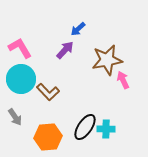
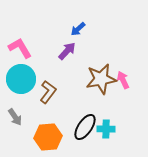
purple arrow: moved 2 px right, 1 px down
brown star: moved 6 px left, 19 px down
brown L-shape: rotated 100 degrees counterclockwise
